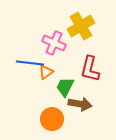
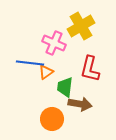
green trapezoid: rotated 20 degrees counterclockwise
